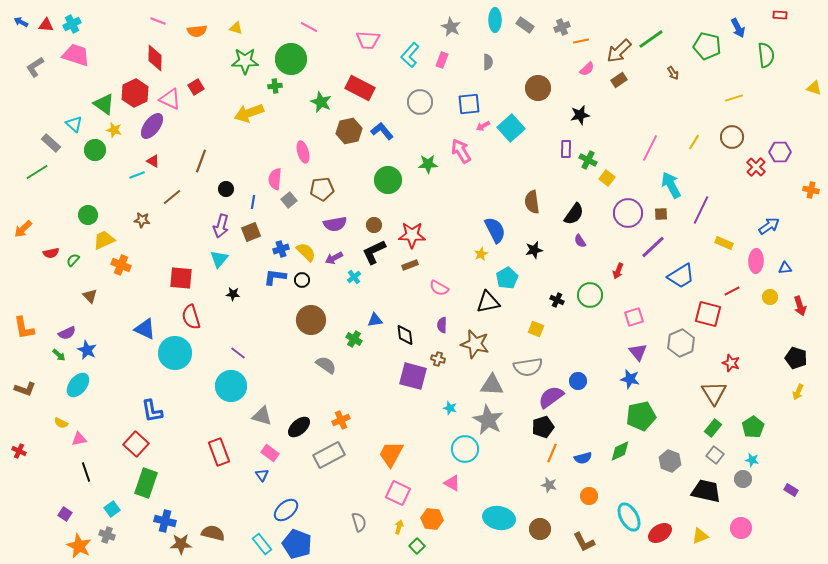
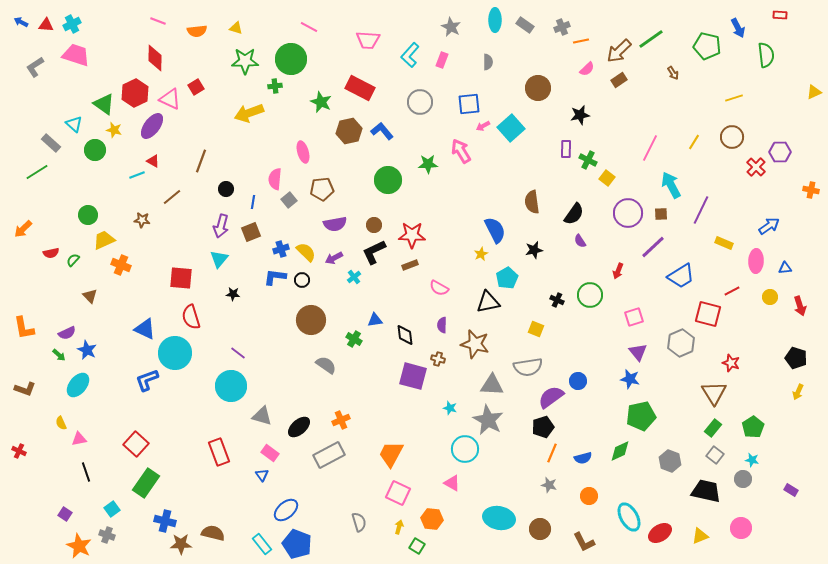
yellow triangle at (814, 88): moved 4 px down; rotated 42 degrees counterclockwise
blue L-shape at (152, 411): moved 5 px left, 31 px up; rotated 80 degrees clockwise
yellow semicircle at (61, 423): rotated 40 degrees clockwise
green rectangle at (146, 483): rotated 16 degrees clockwise
green square at (417, 546): rotated 14 degrees counterclockwise
